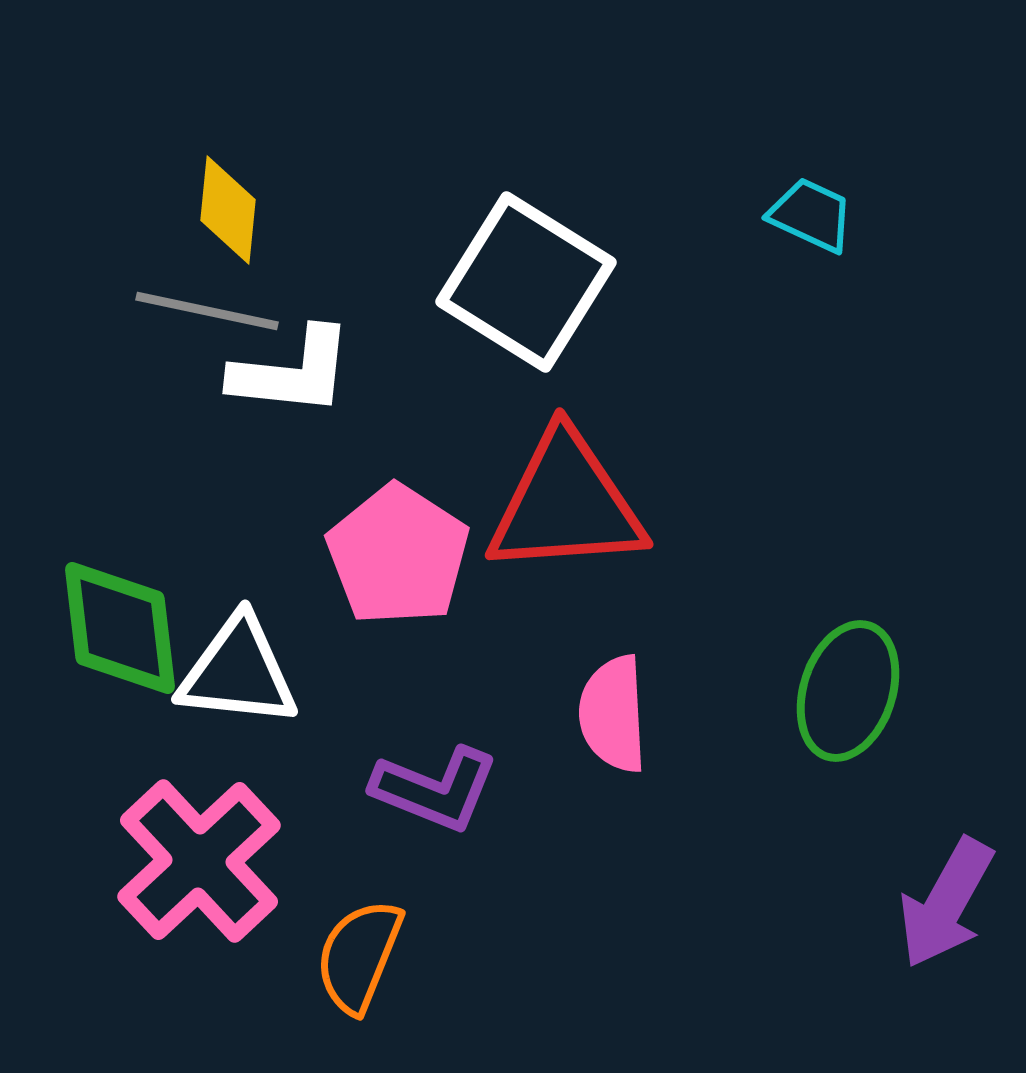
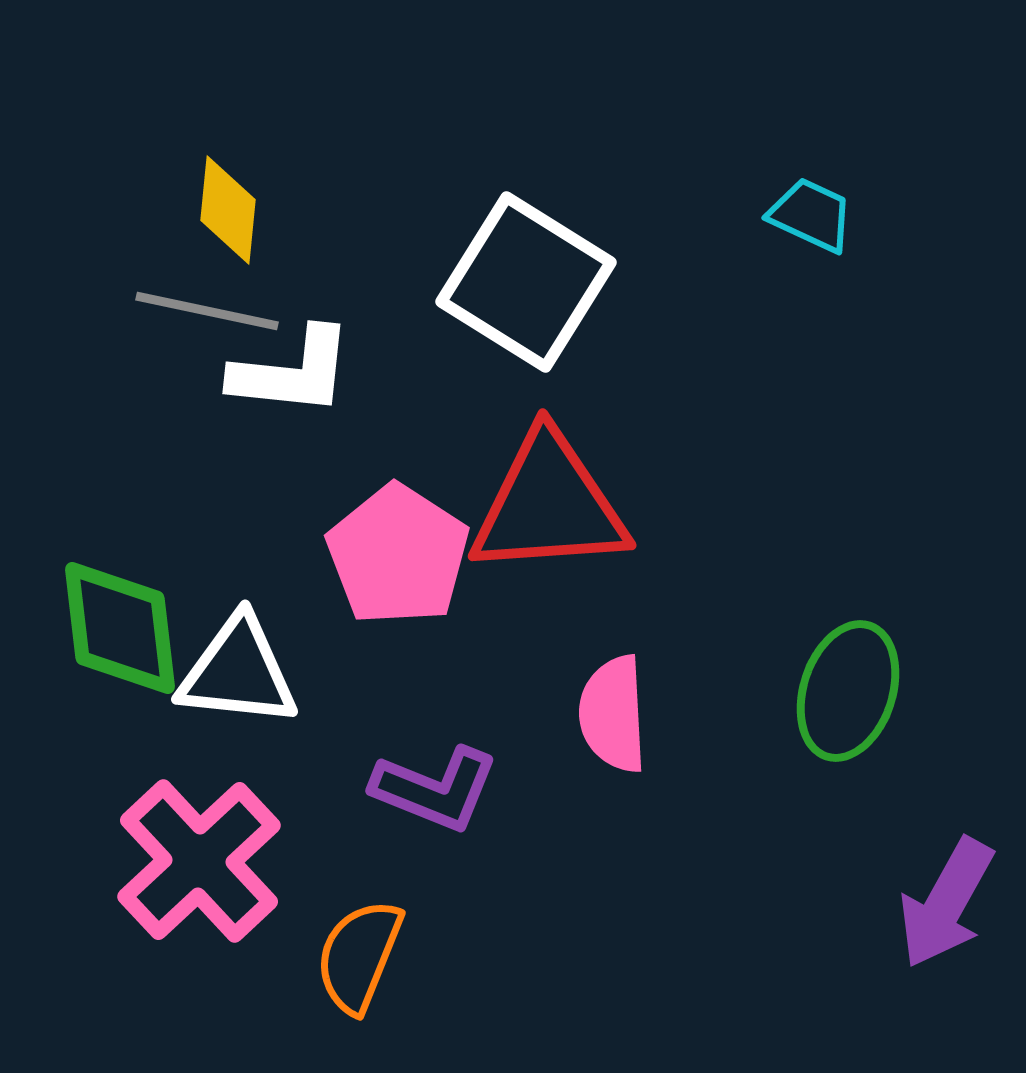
red triangle: moved 17 px left, 1 px down
